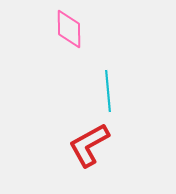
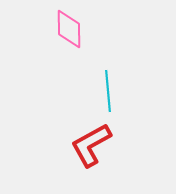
red L-shape: moved 2 px right
